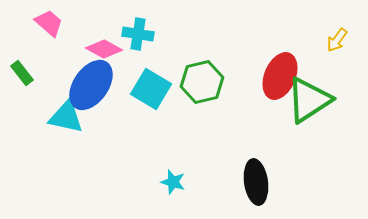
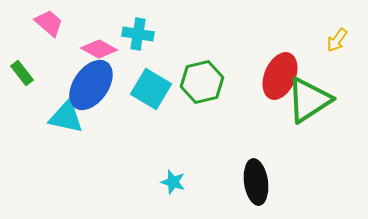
pink diamond: moved 5 px left
